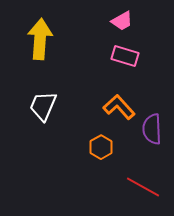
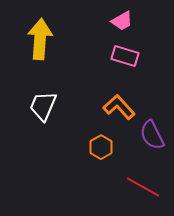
purple semicircle: moved 6 px down; rotated 24 degrees counterclockwise
